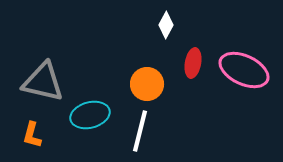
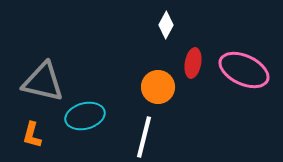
orange circle: moved 11 px right, 3 px down
cyan ellipse: moved 5 px left, 1 px down
white line: moved 4 px right, 6 px down
